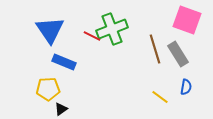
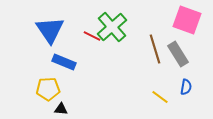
green cross: moved 2 px up; rotated 20 degrees counterclockwise
black triangle: rotated 40 degrees clockwise
